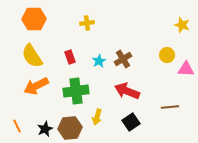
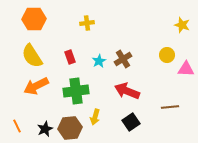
yellow arrow: moved 2 px left
